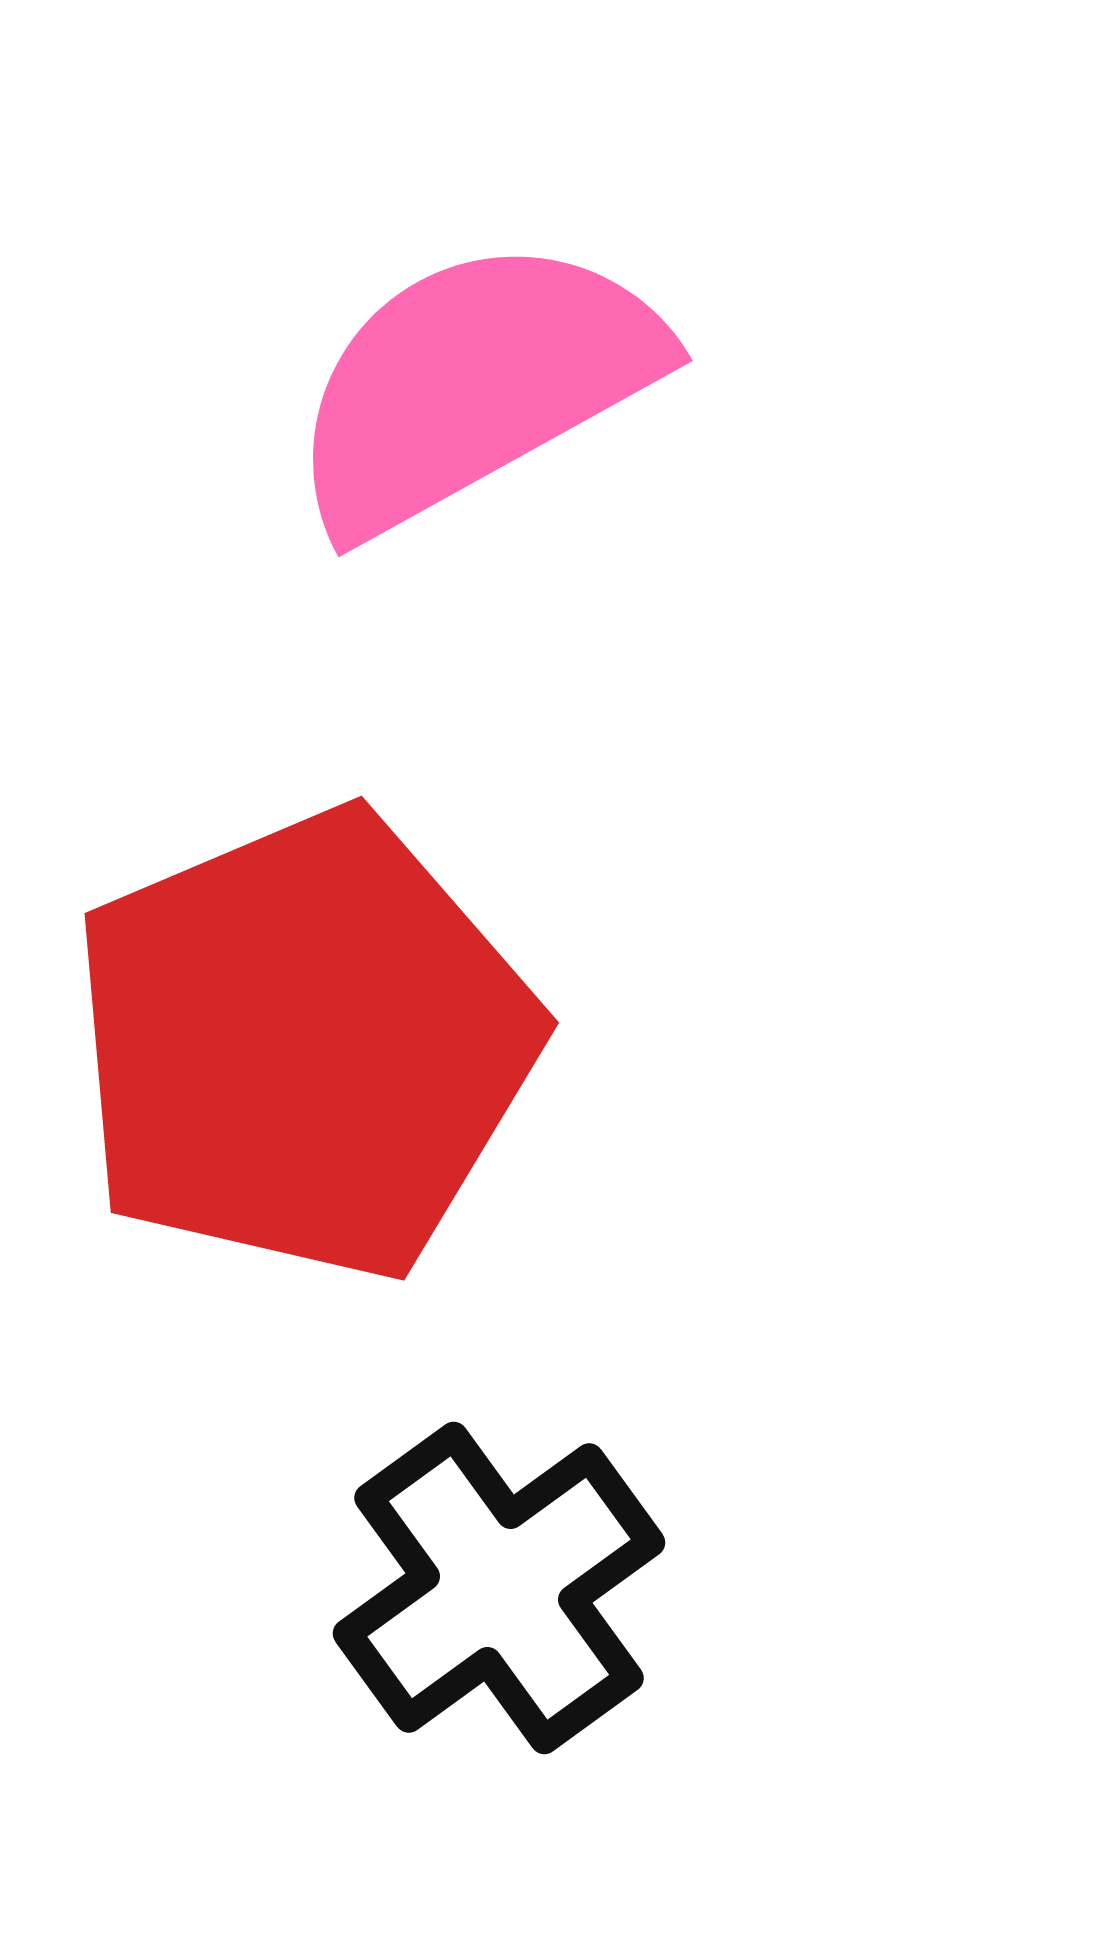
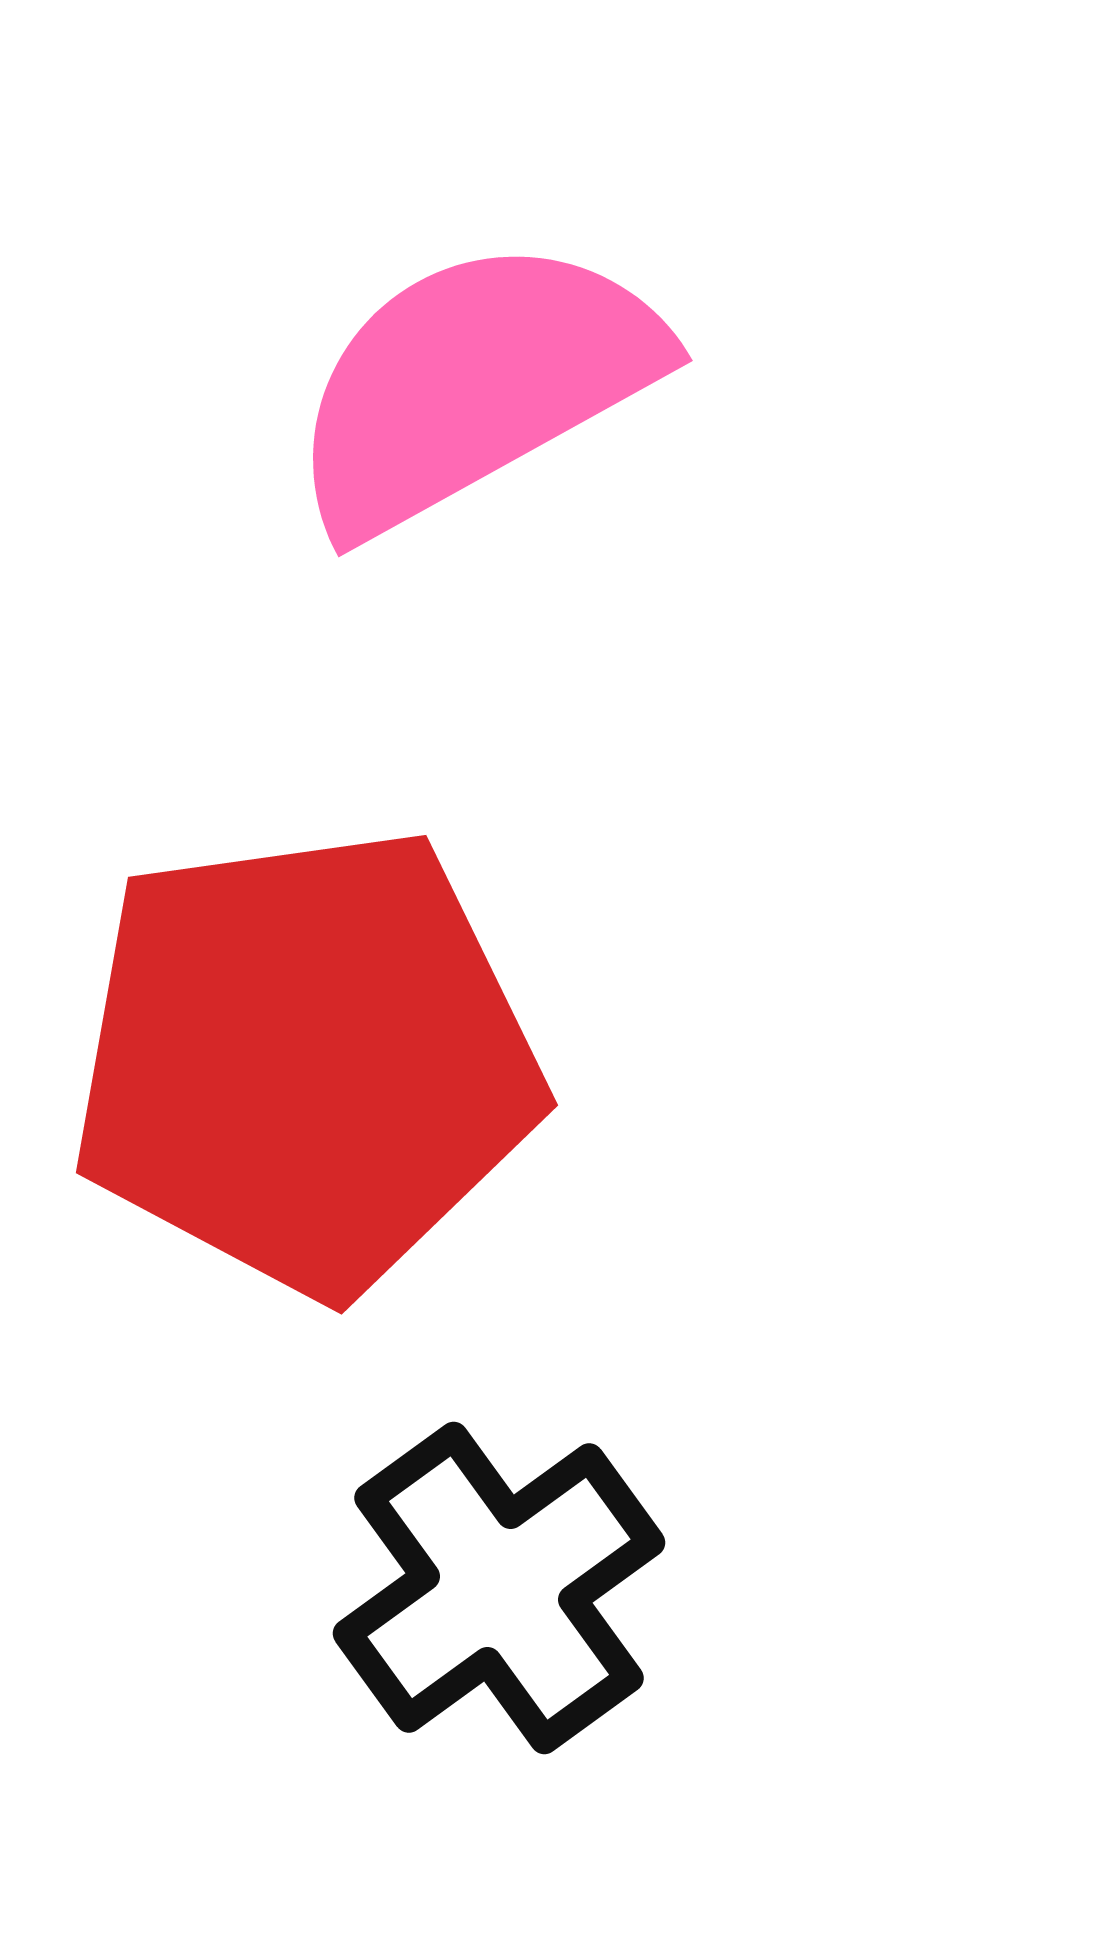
red pentagon: moved 2 px right, 16 px down; rotated 15 degrees clockwise
